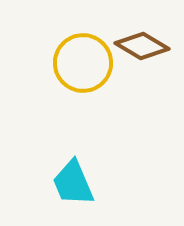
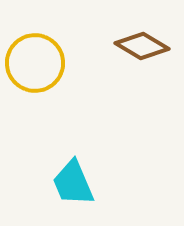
yellow circle: moved 48 px left
